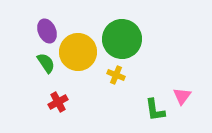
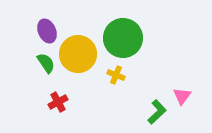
green circle: moved 1 px right, 1 px up
yellow circle: moved 2 px down
green L-shape: moved 2 px right, 2 px down; rotated 125 degrees counterclockwise
